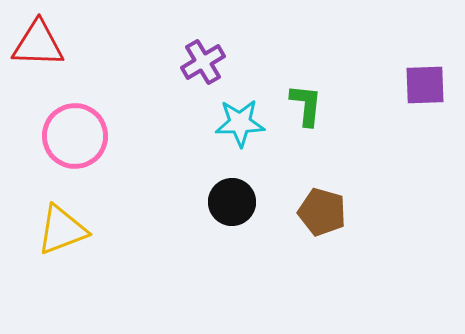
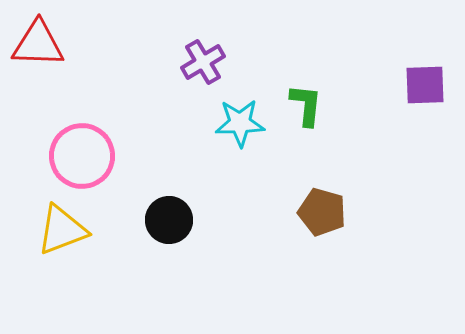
pink circle: moved 7 px right, 20 px down
black circle: moved 63 px left, 18 px down
